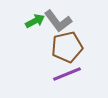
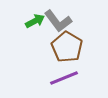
brown pentagon: rotated 28 degrees counterclockwise
purple line: moved 3 px left, 4 px down
